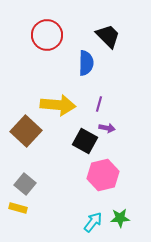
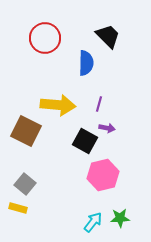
red circle: moved 2 px left, 3 px down
brown square: rotated 16 degrees counterclockwise
